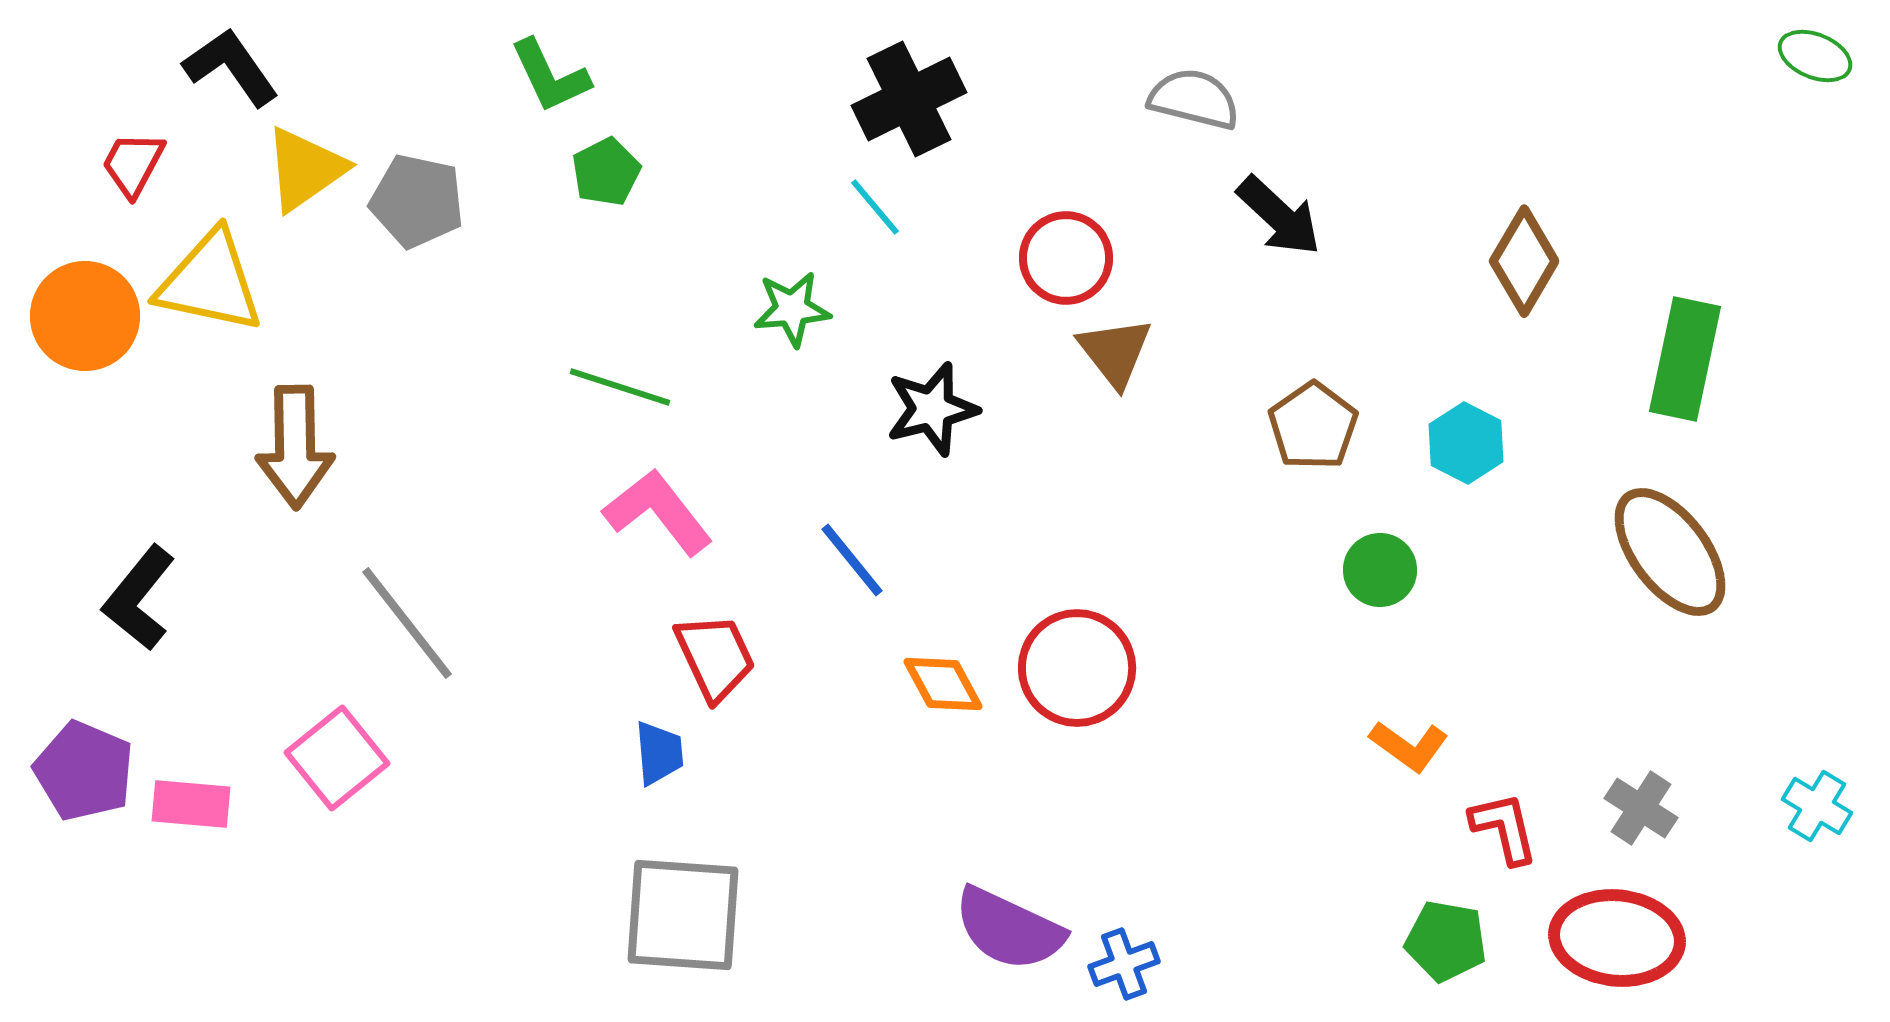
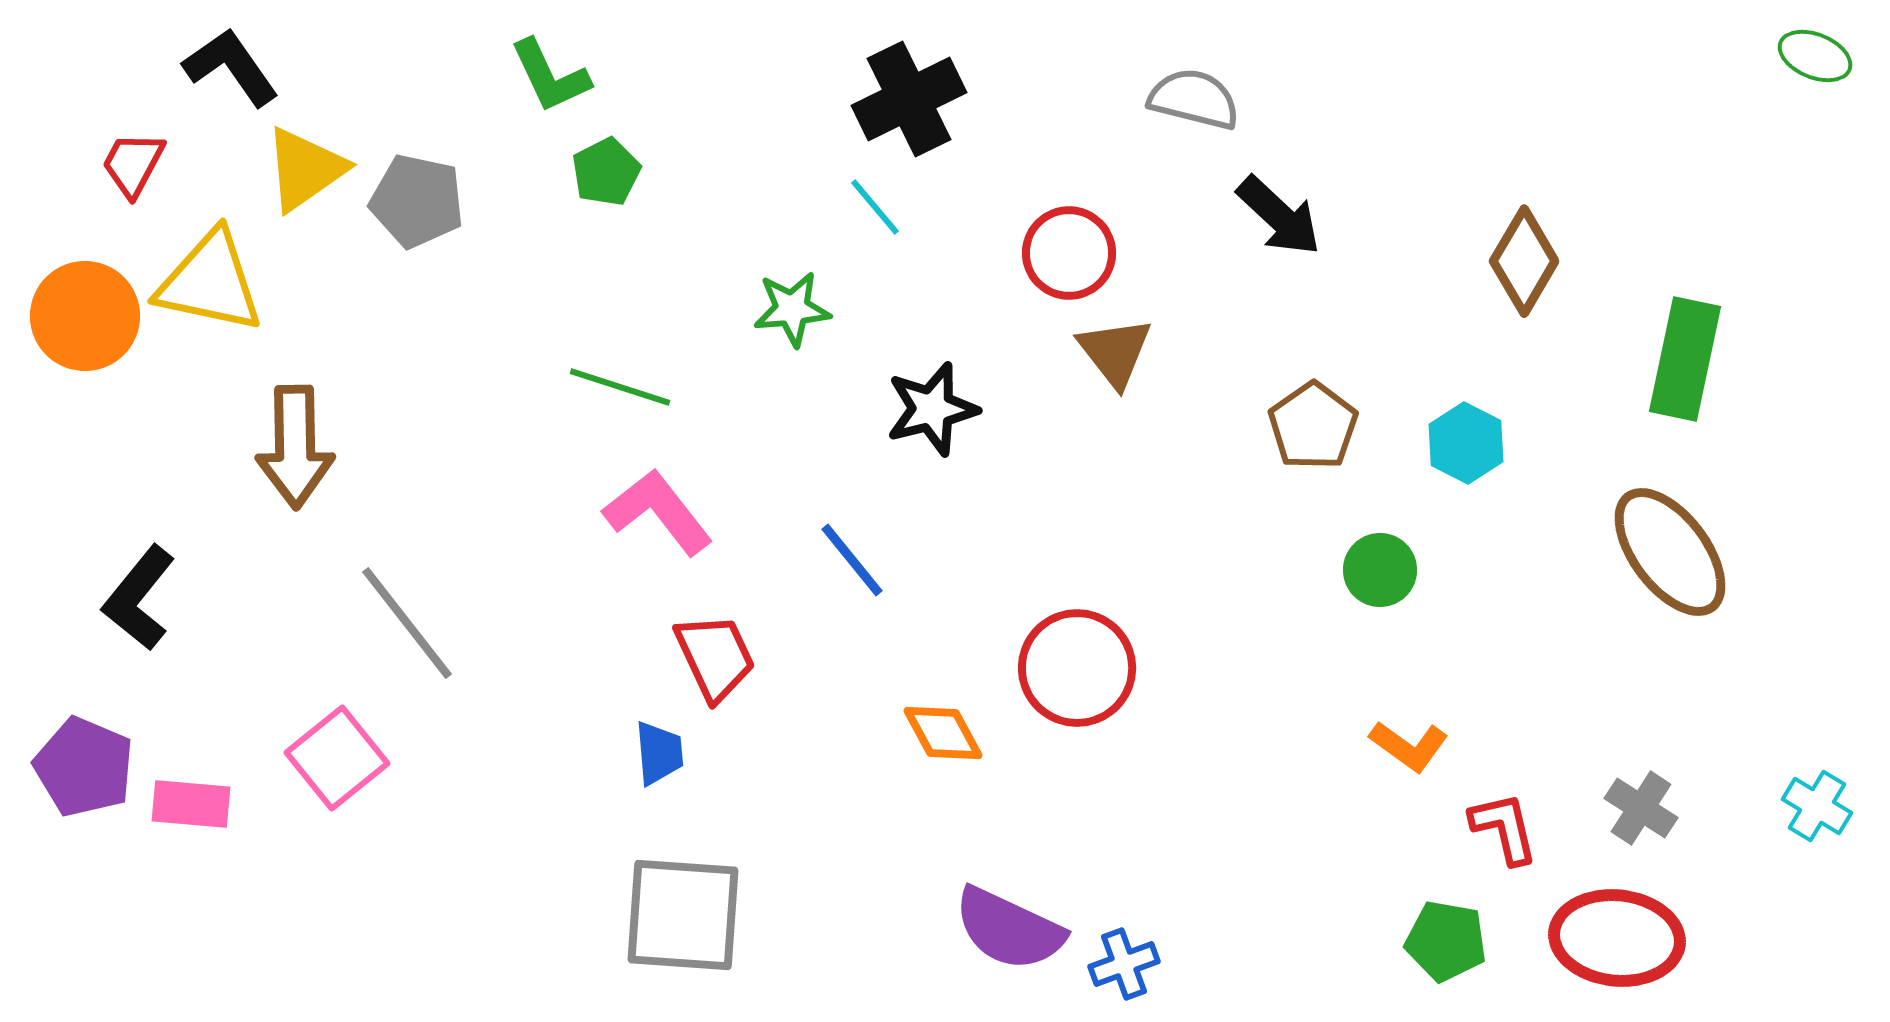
red circle at (1066, 258): moved 3 px right, 5 px up
orange diamond at (943, 684): moved 49 px down
purple pentagon at (84, 771): moved 4 px up
